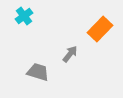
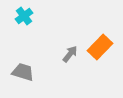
orange rectangle: moved 18 px down
gray trapezoid: moved 15 px left
